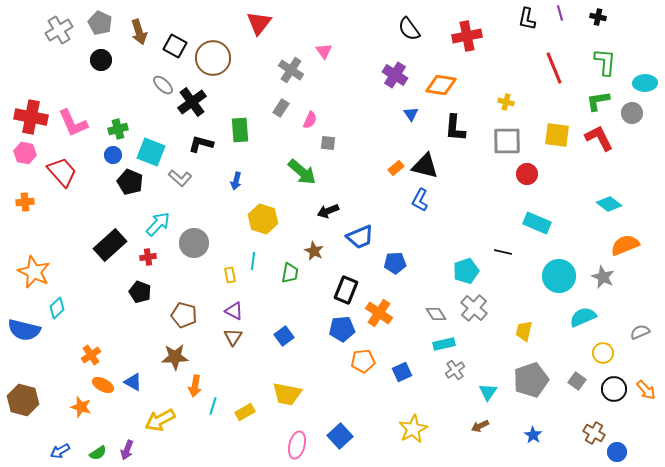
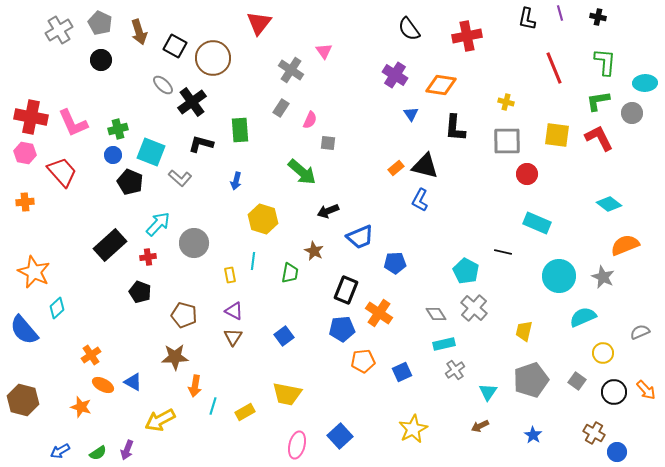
cyan pentagon at (466, 271): rotated 25 degrees counterclockwise
blue semicircle at (24, 330): rotated 36 degrees clockwise
black circle at (614, 389): moved 3 px down
